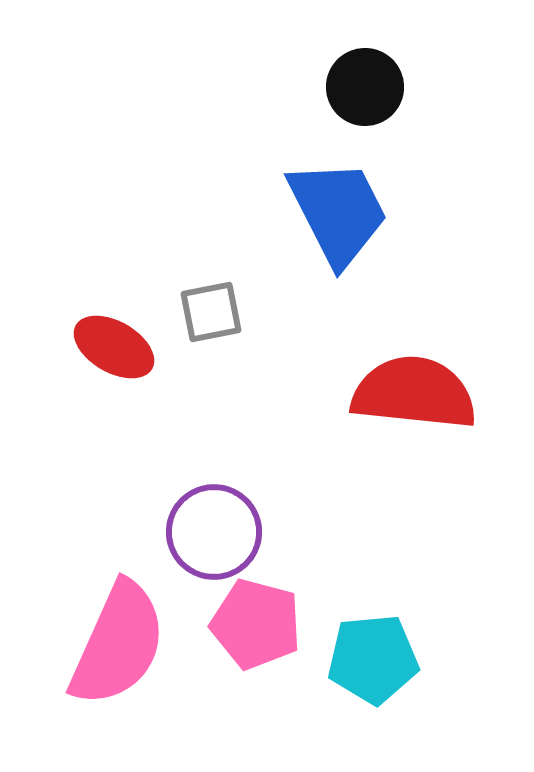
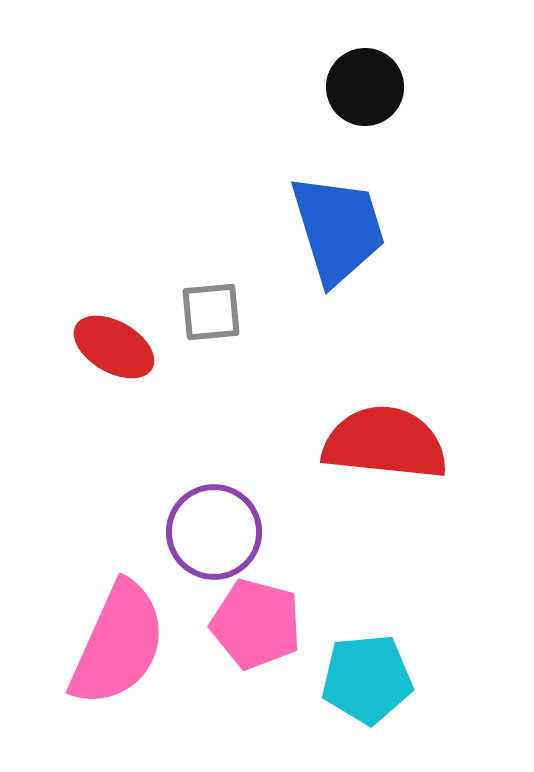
blue trapezoid: moved 17 px down; rotated 10 degrees clockwise
gray square: rotated 6 degrees clockwise
red semicircle: moved 29 px left, 50 px down
cyan pentagon: moved 6 px left, 20 px down
